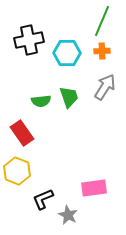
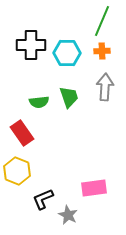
black cross: moved 2 px right, 5 px down; rotated 12 degrees clockwise
gray arrow: rotated 28 degrees counterclockwise
green semicircle: moved 2 px left, 1 px down
